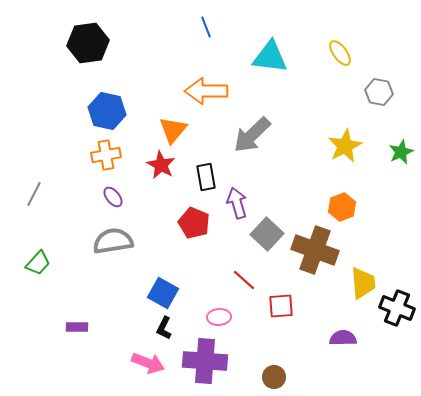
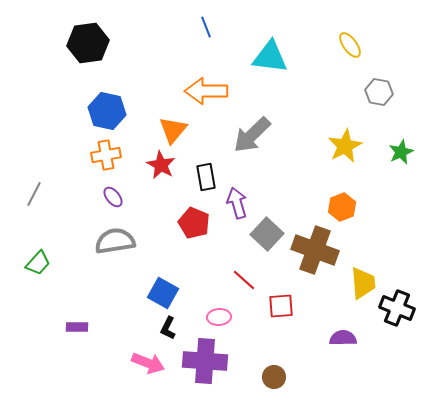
yellow ellipse: moved 10 px right, 8 px up
gray semicircle: moved 2 px right
black L-shape: moved 4 px right
